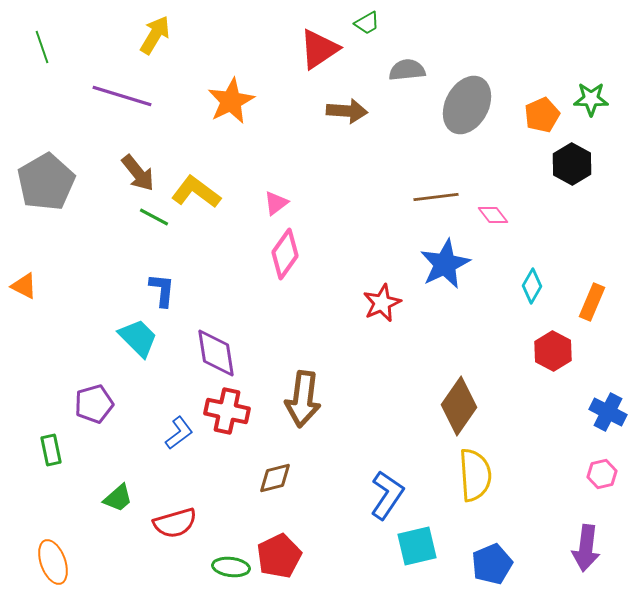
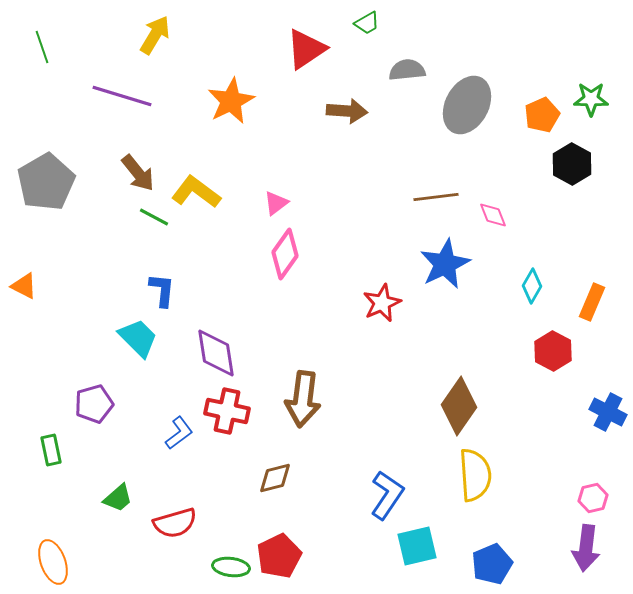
red triangle at (319, 49): moved 13 px left
pink diamond at (493, 215): rotated 16 degrees clockwise
pink hexagon at (602, 474): moved 9 px left, 24 px down
